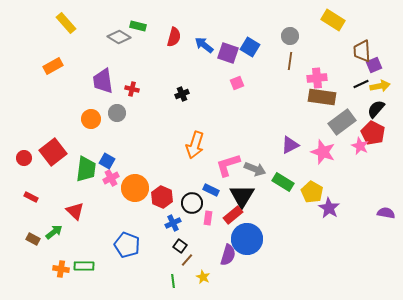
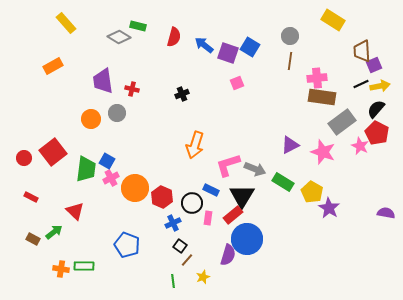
red pentagon at (373, 133): moved 4 px right
yellow star at (203, 277): rotated 24 degrees clockwise
